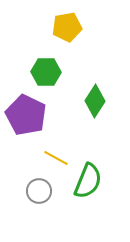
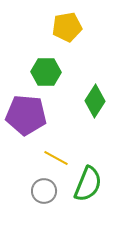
purple pentagon: rotated 21 degrees counterclockwise
green semicircle: moved 3 px down
gray circle: moved 5 px right
